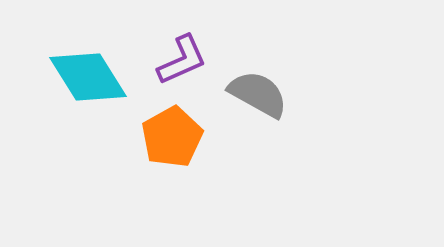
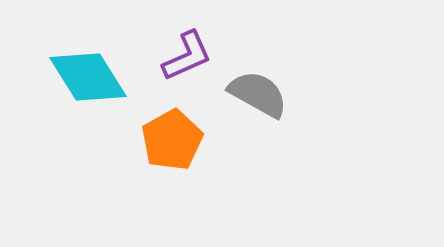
purple L-shape: moved 5 px right, 4 px up
orange pentagon: moved 3 px down
